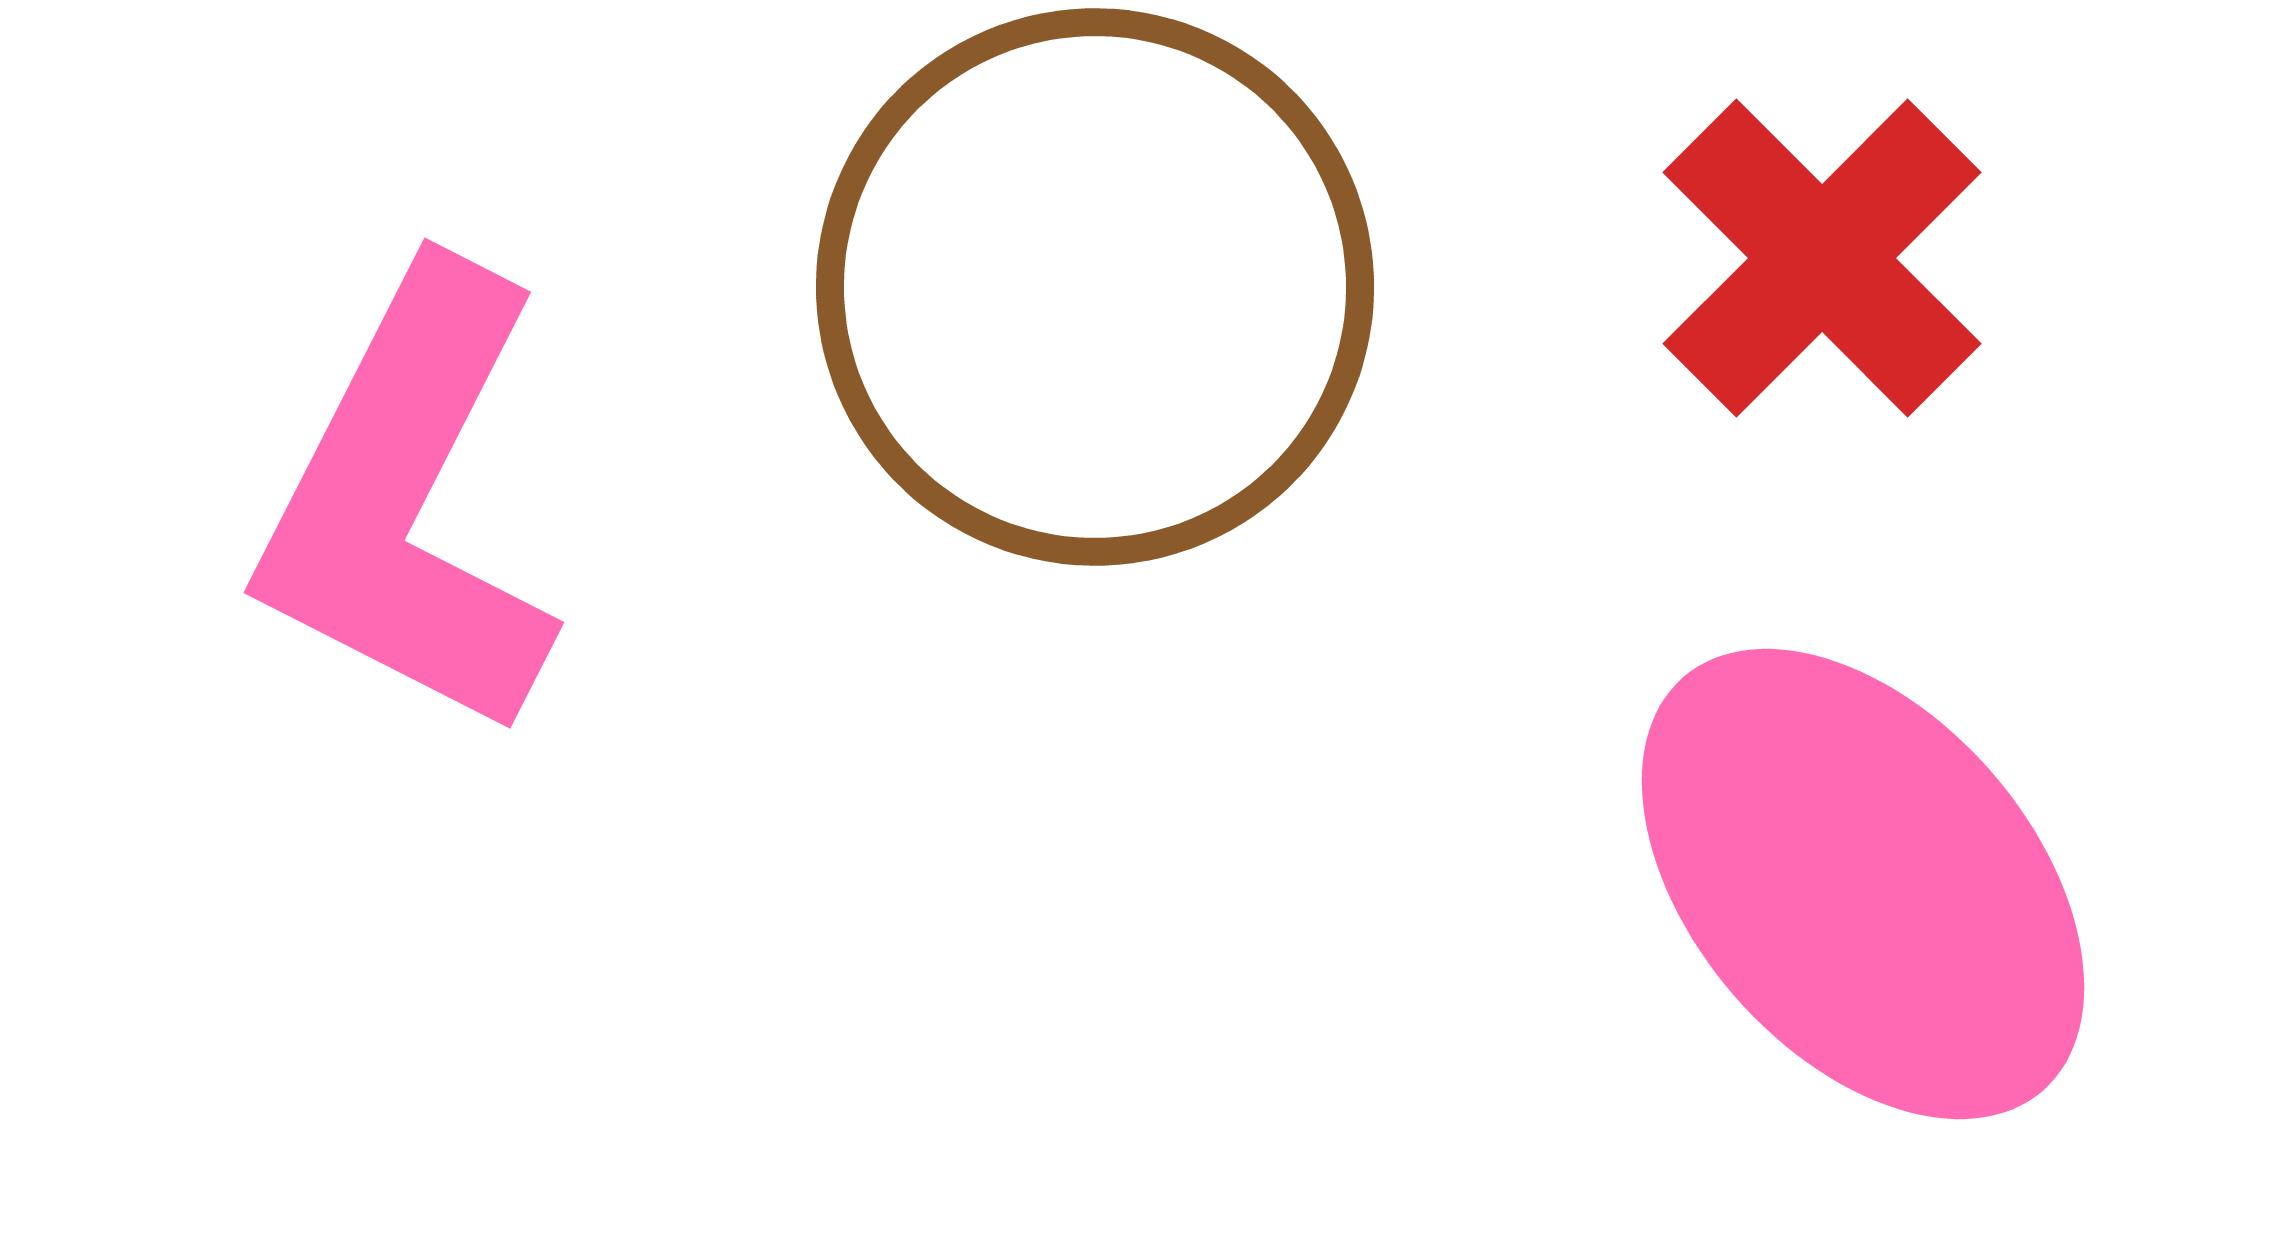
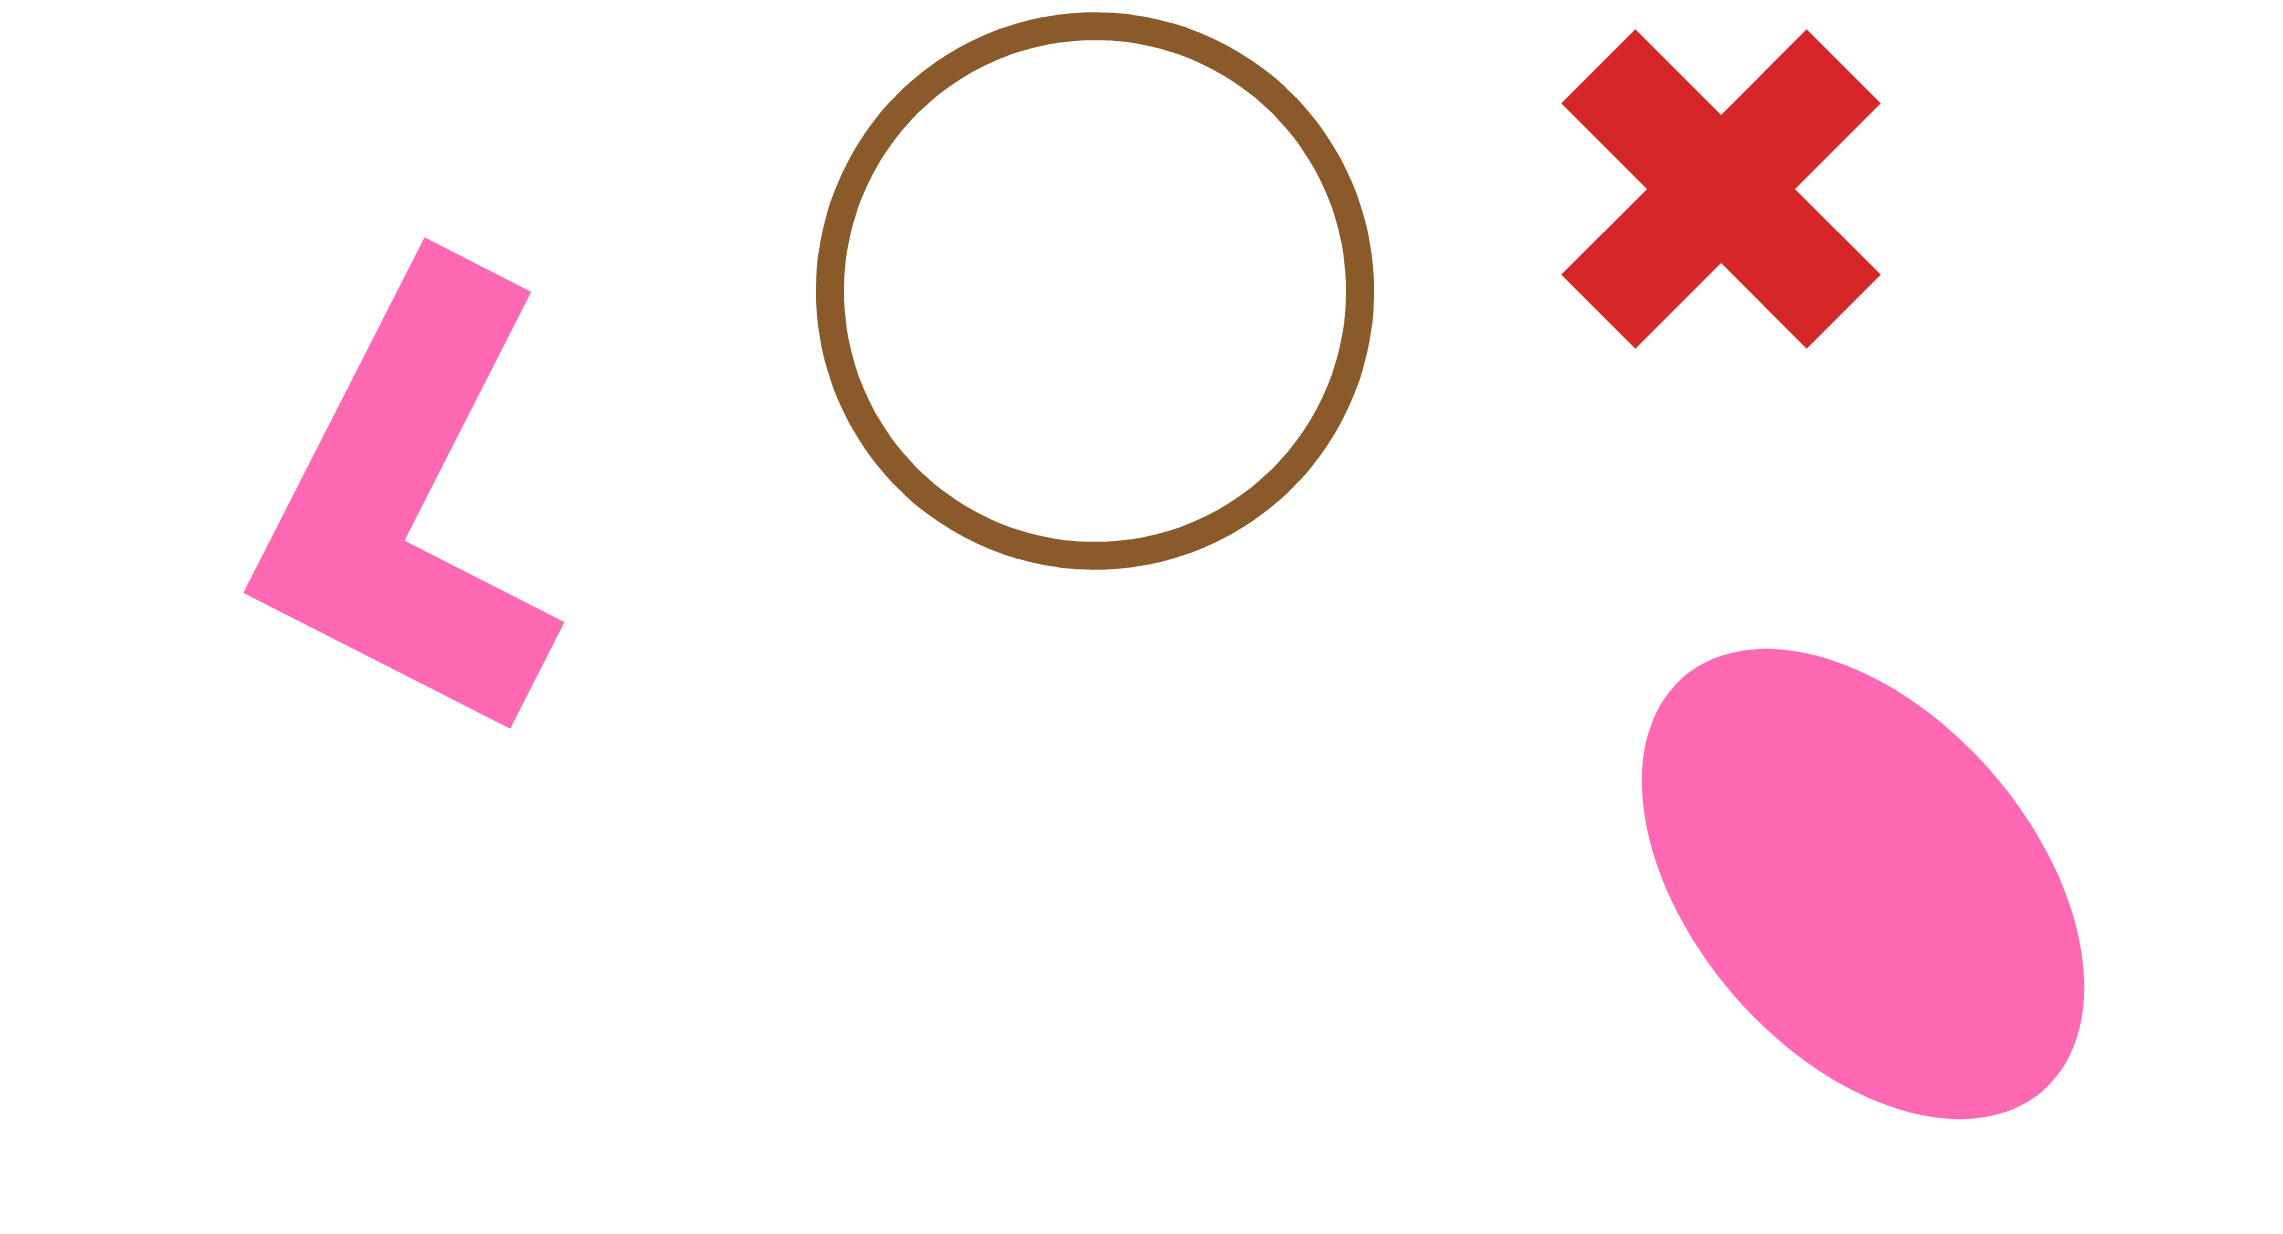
red cross: moved 101 px left, 69 px up
brown circle: moved 4 px down
